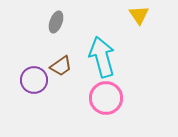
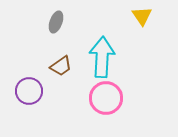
yellow triangle: moved 3 px right, 1 px down
cyan arrow: rotated 18 degrees clockwise
purple circle: moved 5 px left, 11 px down
